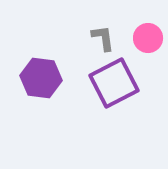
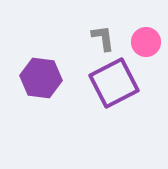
pink circle: moved 2 px left, 4 px down
